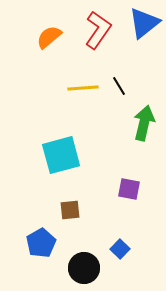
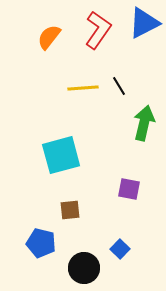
blue triangle: rotated 12 degrees clockwise
orange semicircle: rotated 12 degrees counterclockwise
blue pentagon: rotated 28 degrees counterclockwise
